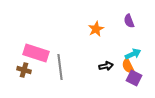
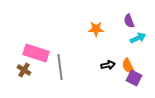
orange star: rotated 28 degrees clockwise
cyan arrow: moved 5 px right, 16 px up
black arrow: moved 2 px right, 1 px up
brown cross: rotated 16 degrees clockwise
